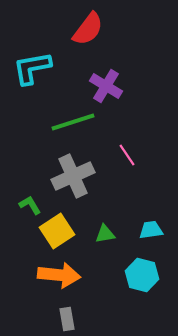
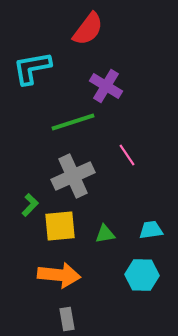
green L-shape: rotated 75 degrees clockwise
yellow square: moved 3 px right, 5 px up; rotated 28 degrees clockwise
cyan hexagon: rotated 12 degrees counterclockwise
